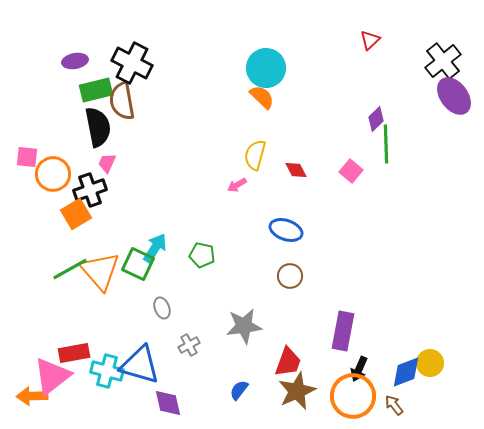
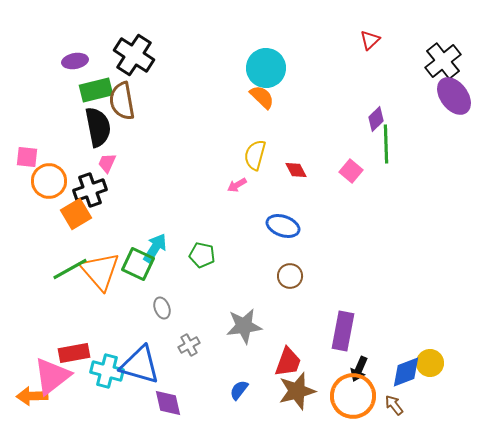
black cross at (132, 63): moved 2 px right, 8 px up; rotated 6 degrees clockwise
orange circle at (53, 174): moved 4 px left, 7 px down
blue ellipse at (286, 230): moved 3 px left, 4 px up
brown star at (297, 391): rotated 9 degrees clockwise
